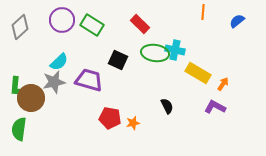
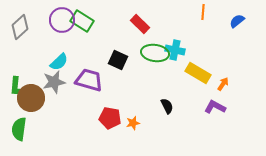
green rectangle: moved 10 px left, 4 px up
